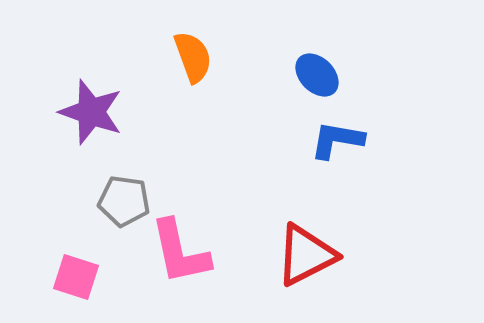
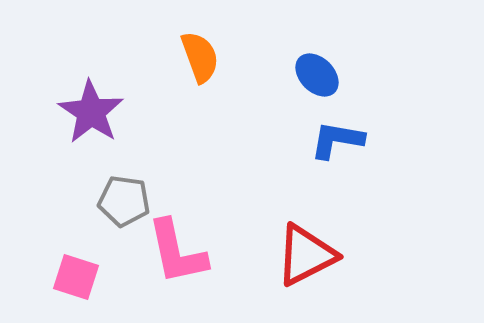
orange semicircle: moved 7 px right
purple star: rotated 14 degrees clockwise
pink L-shape: moved 3 px left
